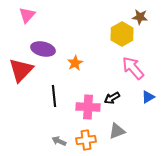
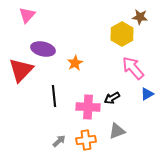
blue triangle: moved 1 px left, 3 px up
gray arrow: rotated 112 degrees clockwise
